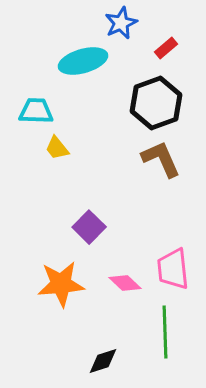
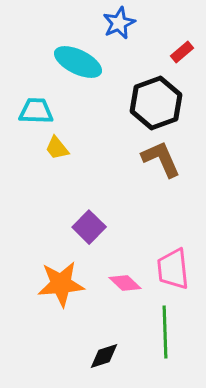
blue star: moved 2 px left
red rectangle: moved 16 px right, 4 px down
cyan ellipse: moved 5 px left, 1 px down; rotated 42 degrees clockwise
black diamond: moved 1 px right, 5 px up
